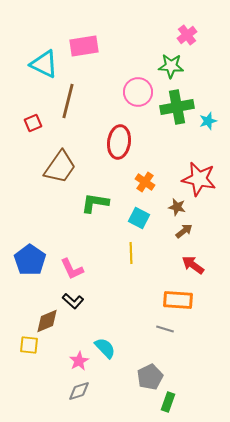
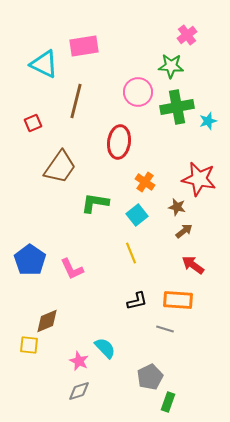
brown line: moved 8 px right
cyan square: moved 2 px left, 3 px up; rotated 25 degrees clockwise
yellow line: rotated 20 degrees counterclockwise
black L-shape: moved 64 px right; rotated 55 degrees counterclockwise
pink star: rotated 18 degrees counterclockwise
